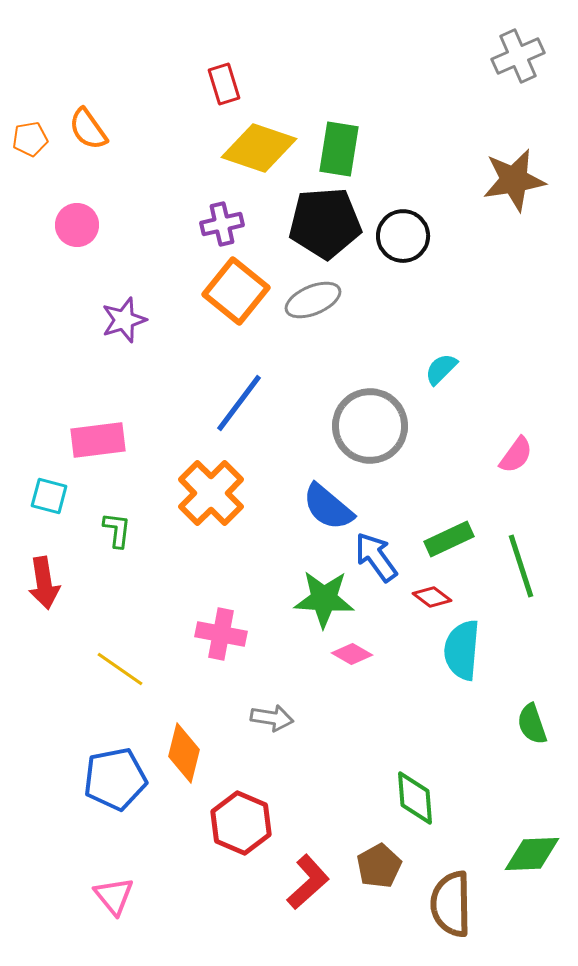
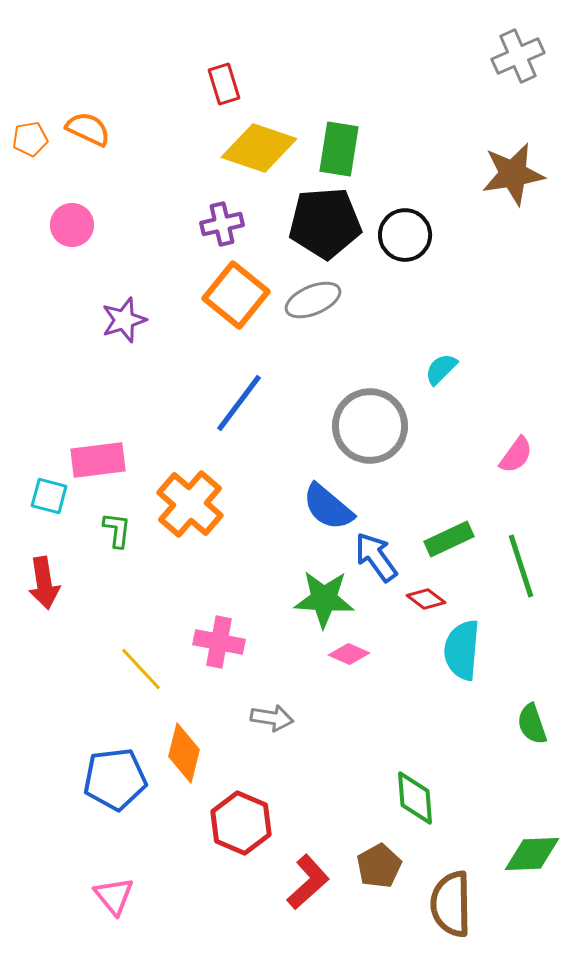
orange semicircle at (88, 129): rotated 150 degrees clockwise
brown star at (514, 180): moved 1 px left, 6 px up
pink circle at (77, 225): moved 5 px left
black circle at (403, 236): moved 2 px right, 1 px up
orange square at (236, 291): moved 4 px down
pink rectangle at (98, 440): moved 20 px down
orange cross at (211, 493): moved 21 px left, 11 px down; rotated 4 degrees counterclockwise
red diamond at (432, 597): moved 6 px left, 2 px down
pink cross at (221, 634): moved 2 px left, 8 px down
pink diamond at (352, 654): moved 3 px left; rotated 6 degrees counterclockwise
yellow line at (120, 669): moved 21 px right; rotated 12 degrees clockwise
blue pentagon at (115, 779): rotated 4 degrees clockwise
